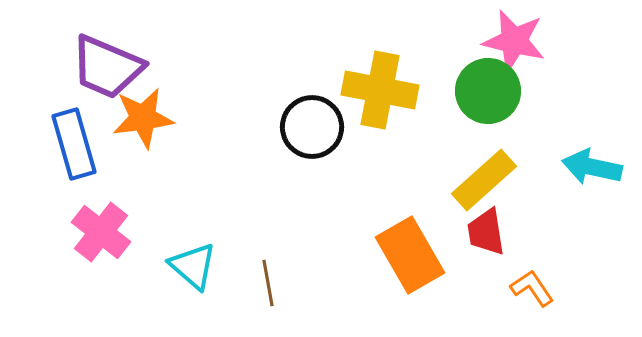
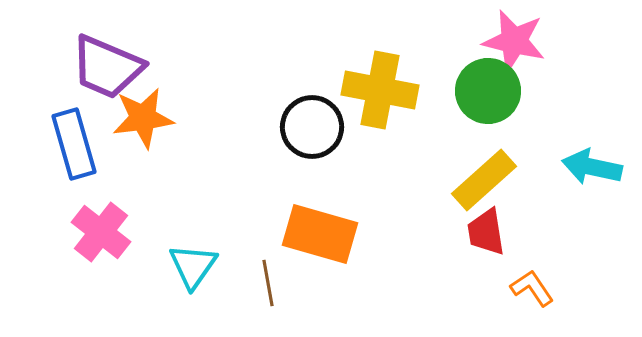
orange rectangle: moved 90 px left, 21 px up; rotated 44 degrees counterclockwise
cyan triangle: rotated 24 degrees clockwise
